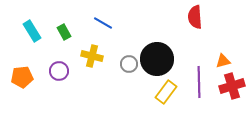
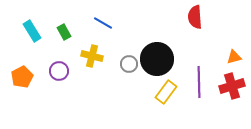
orange triangle: moved 11 px right, 4 px up
orange pentagon: rotated 20 degrees counterclockwise
